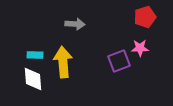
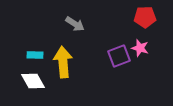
red pentagon: rotated 15 degrees clockwise
gray arrow: rotated 30 degrees clockwise
pink star: rotated 18 degrees clockwise
purple square: moved 5 px up
white diamond: moved 2 px down; rotated 25 degrees counterclockwise
